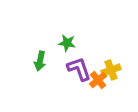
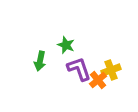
green star: moved 1 px left, 2 px down; rotated 12 degrees clockwise
